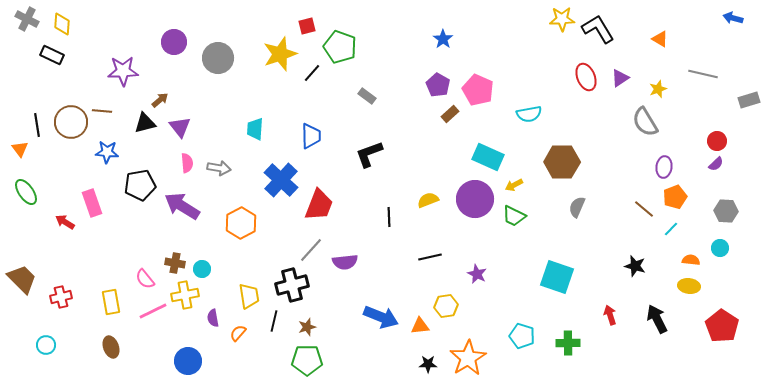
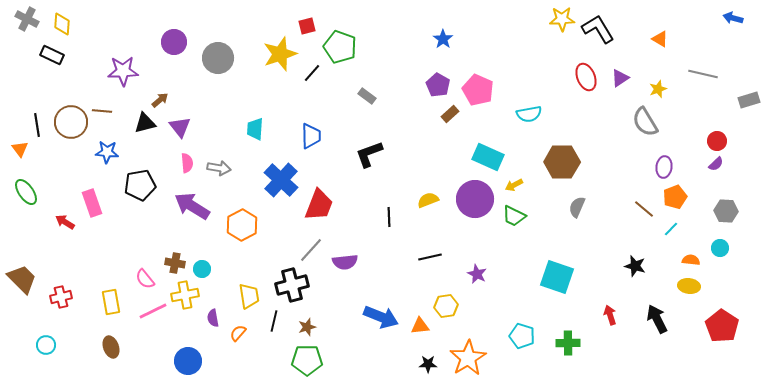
purple arrow at (182, 206): moved 10 px right
orange hexagon at (241, 223): moved 1 px right, 2 px down
